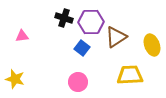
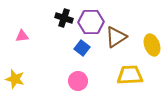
pink circle: moved 1 px up
